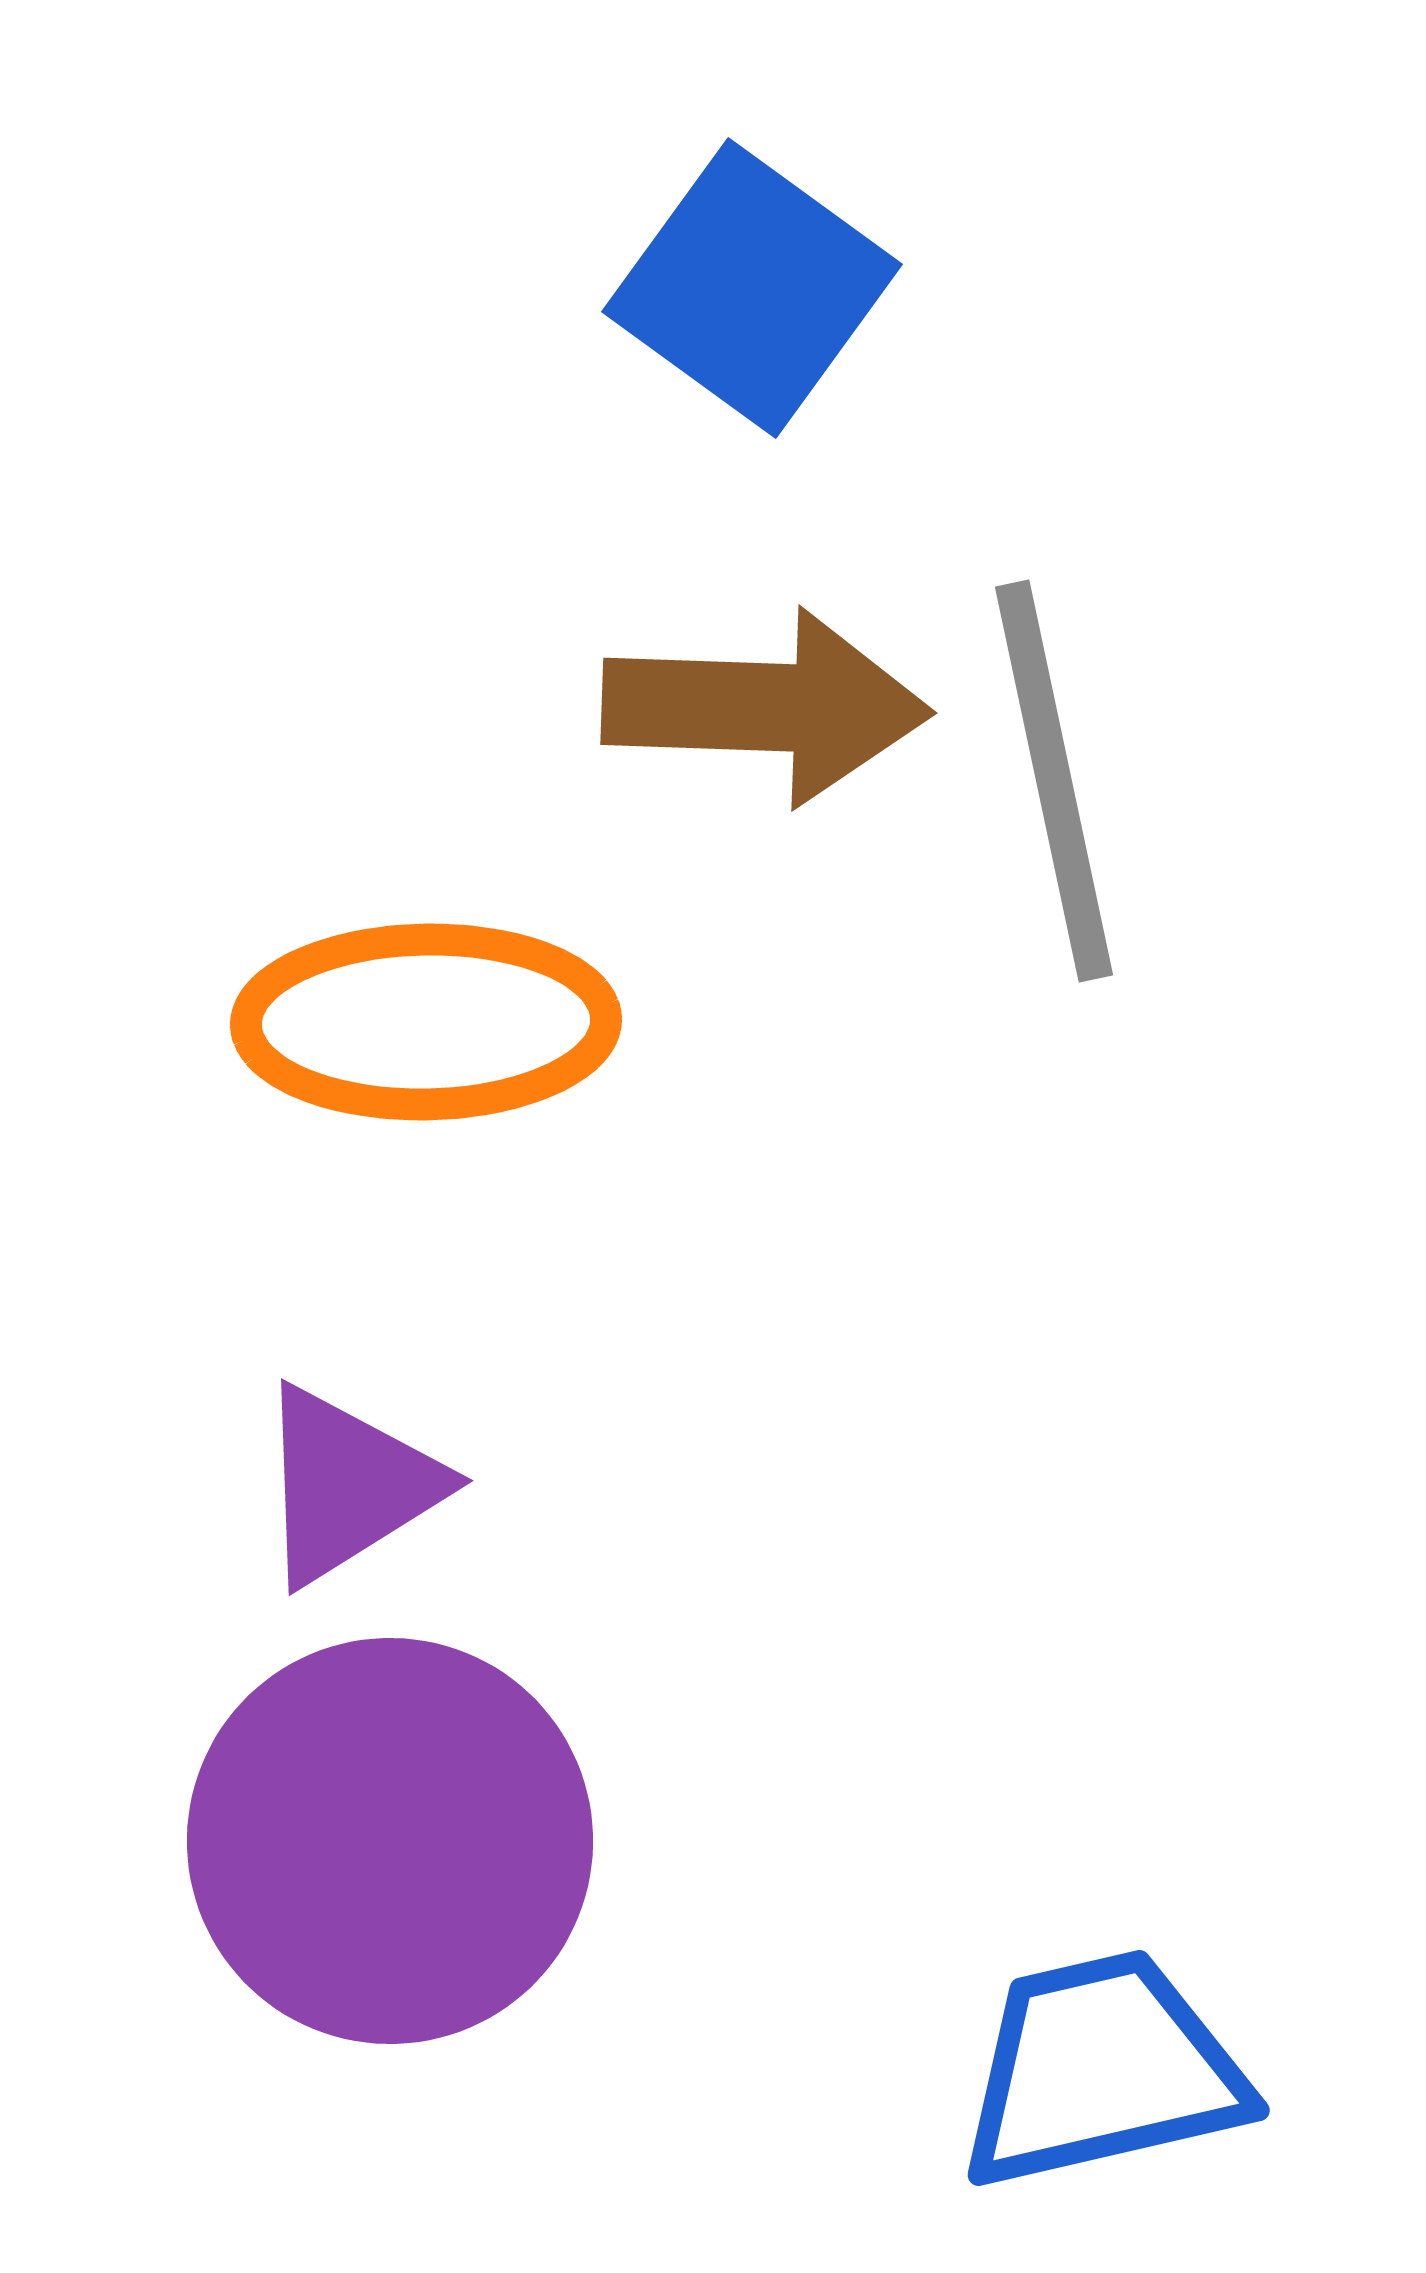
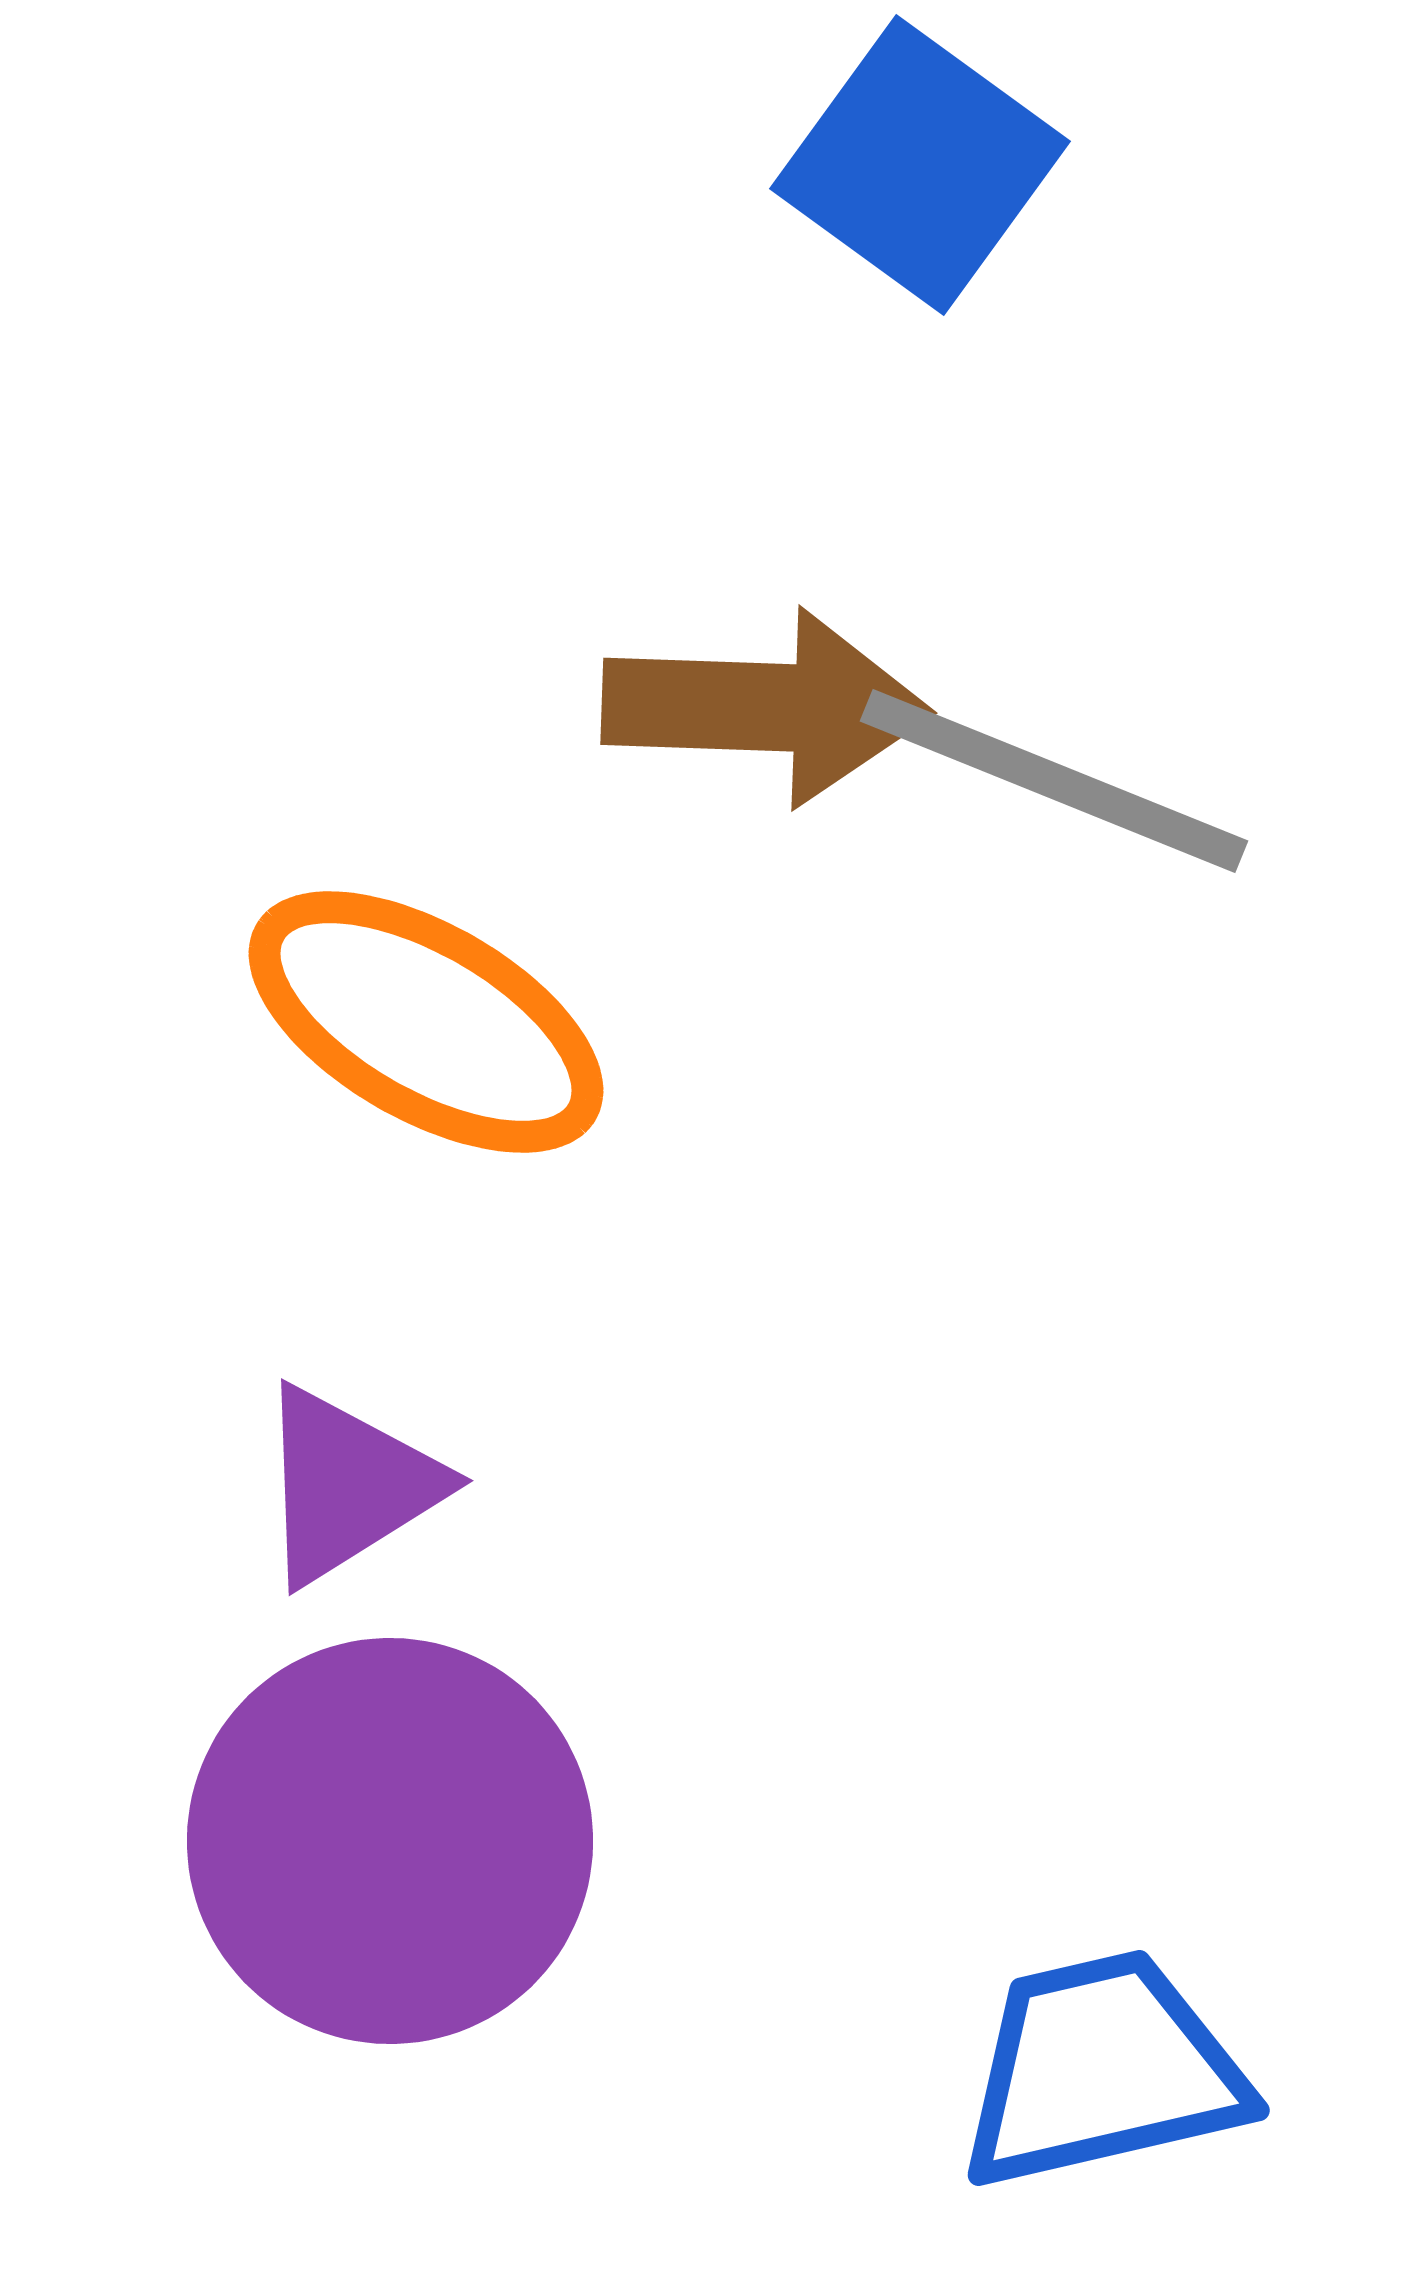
blue square: moved 168 px right, 123 px up
gray line: rotated 56 degrees counterclockwise
orange ellipse: rotated 31 degrees clockwise
